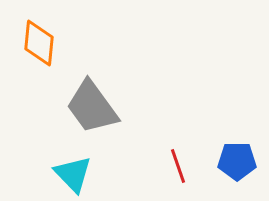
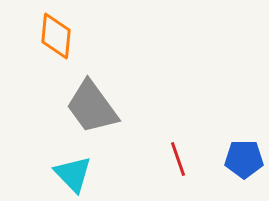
orange diamond: moved 17 px right, 7 px up
blue pentagon: moved 7 px right, 2 px up
red line: moved 7 px up
